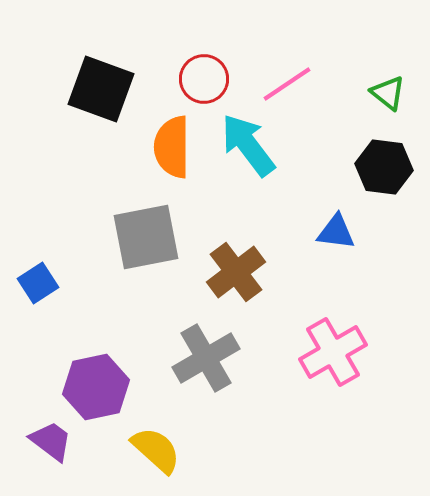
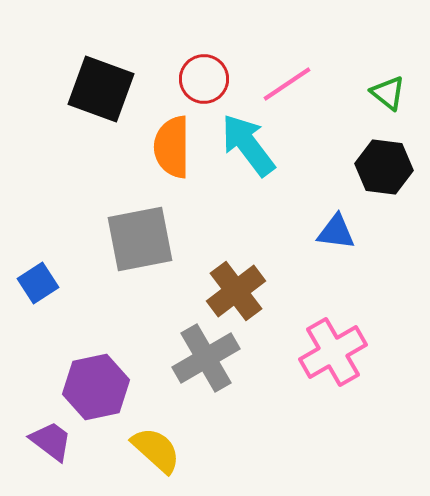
gray square: moved 6 px left, 2 px down
brown cross: moved 19 px down
